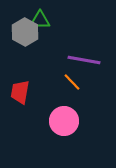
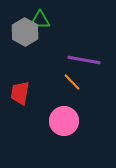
red trapezoid: moved 1 px down
